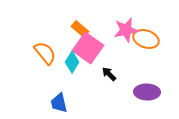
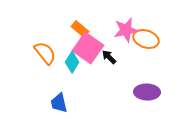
black arrow: moved 17 px up
